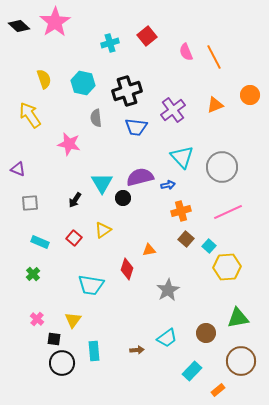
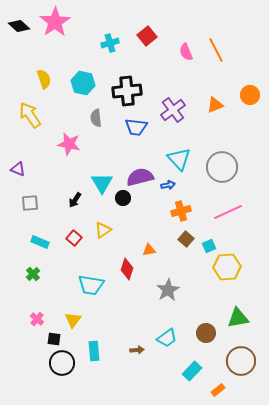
orange line at (214, 57): moved 2 px right, 7 px up
black cross at (127, 91): rotated 12 degrees clockwise
cyan triangle at (182, 157): moved 3 px left, 2 px down
cyan square at (209, 246): rotated 24 degrees clockwise
